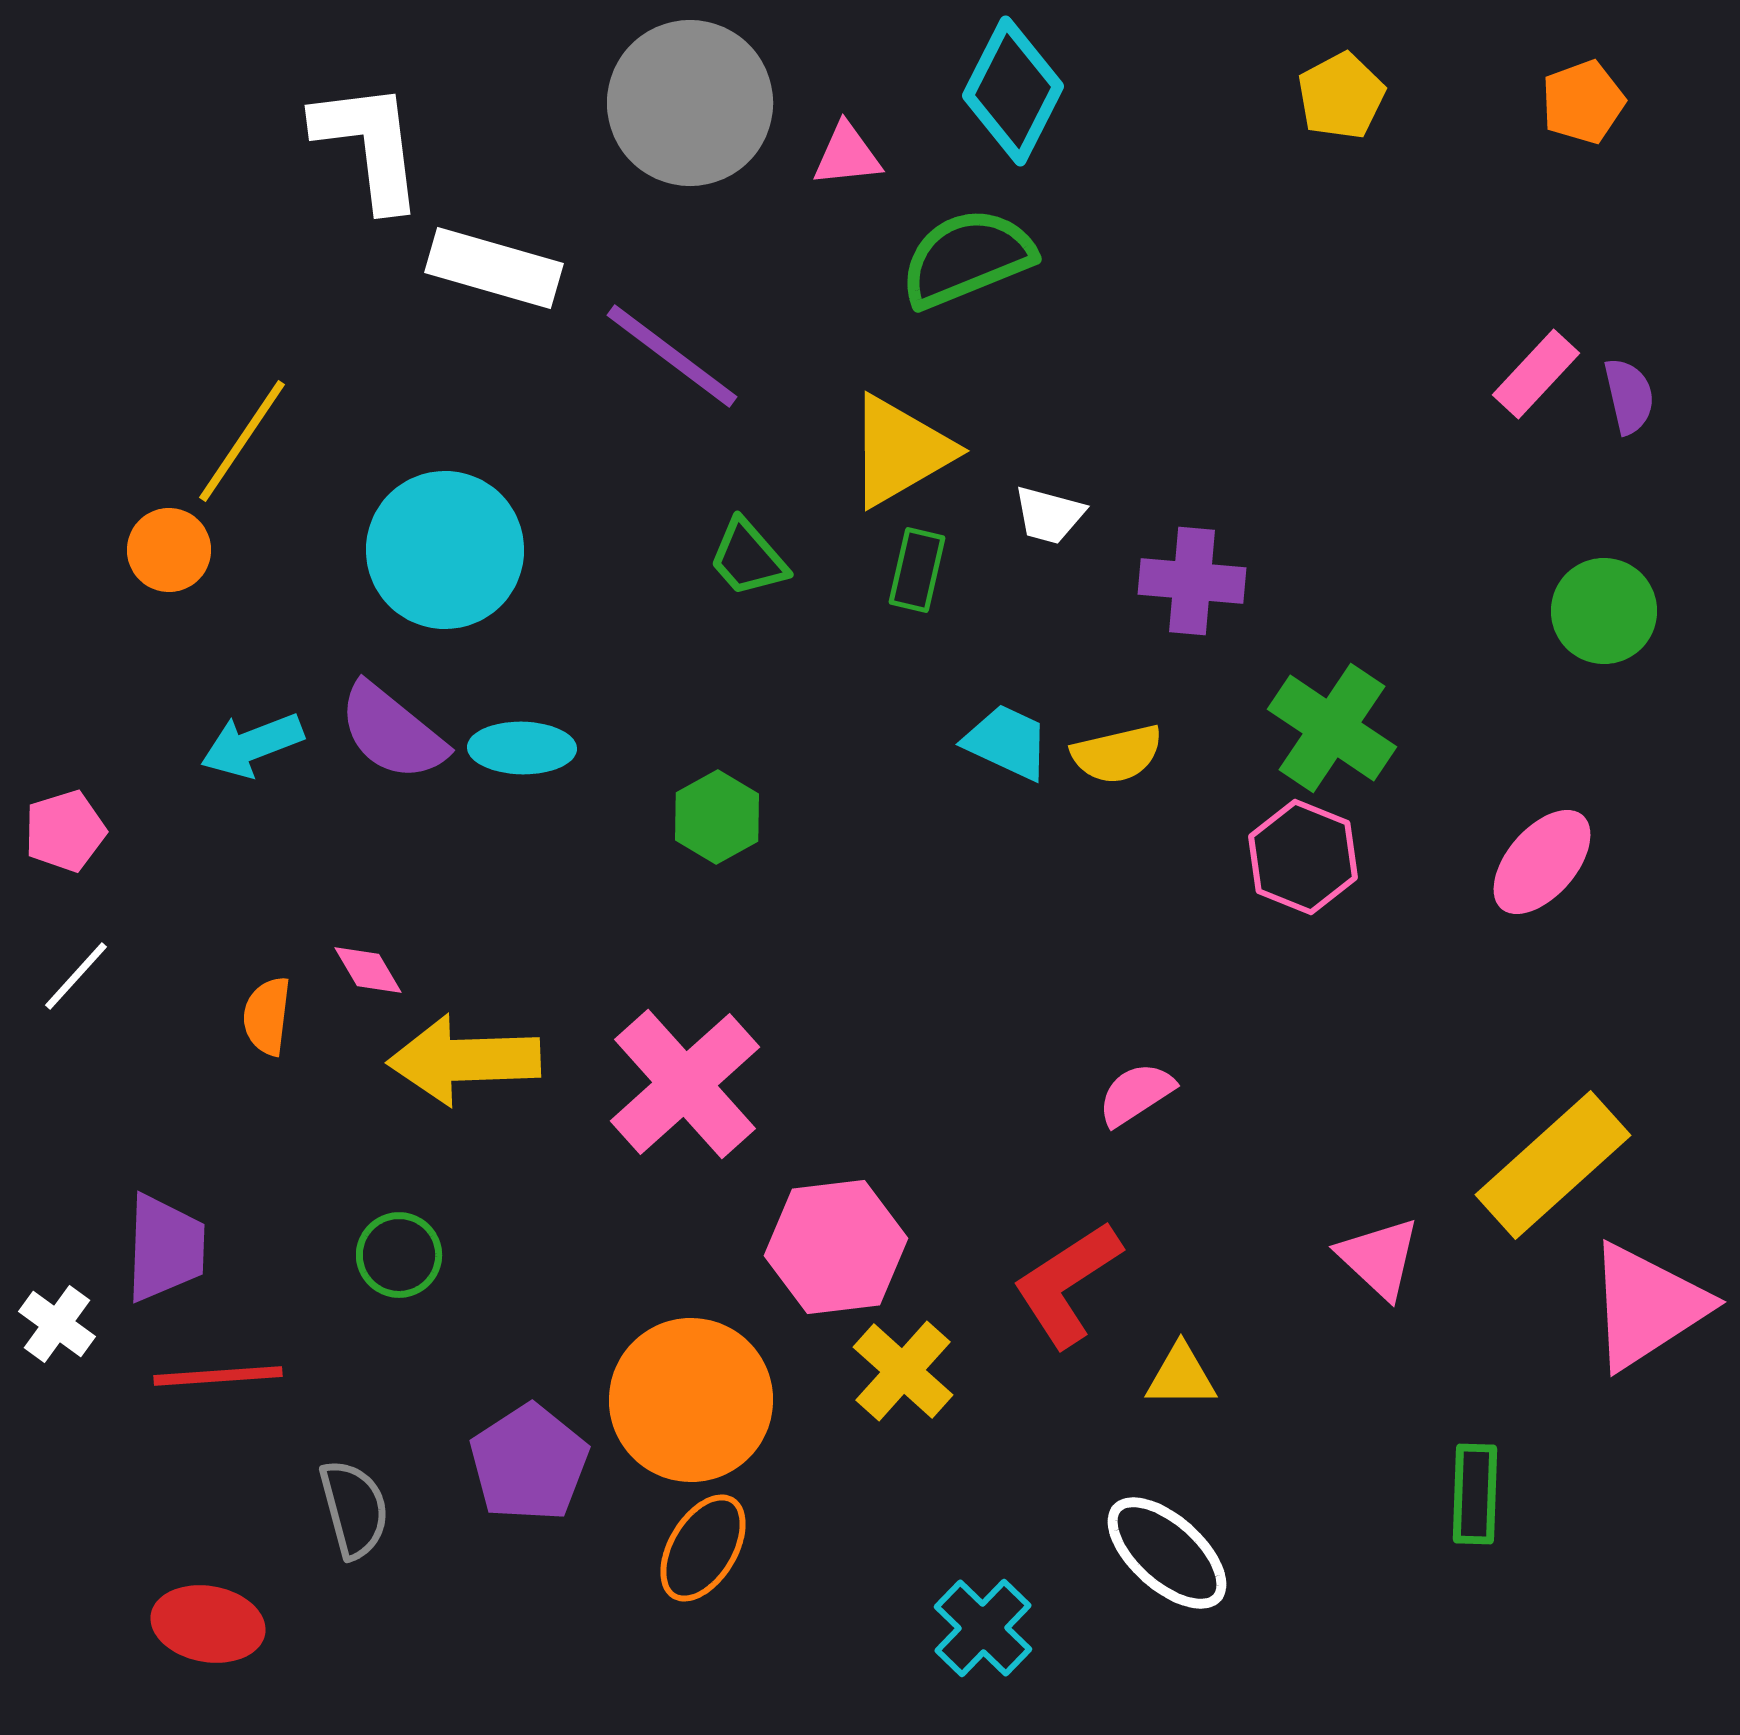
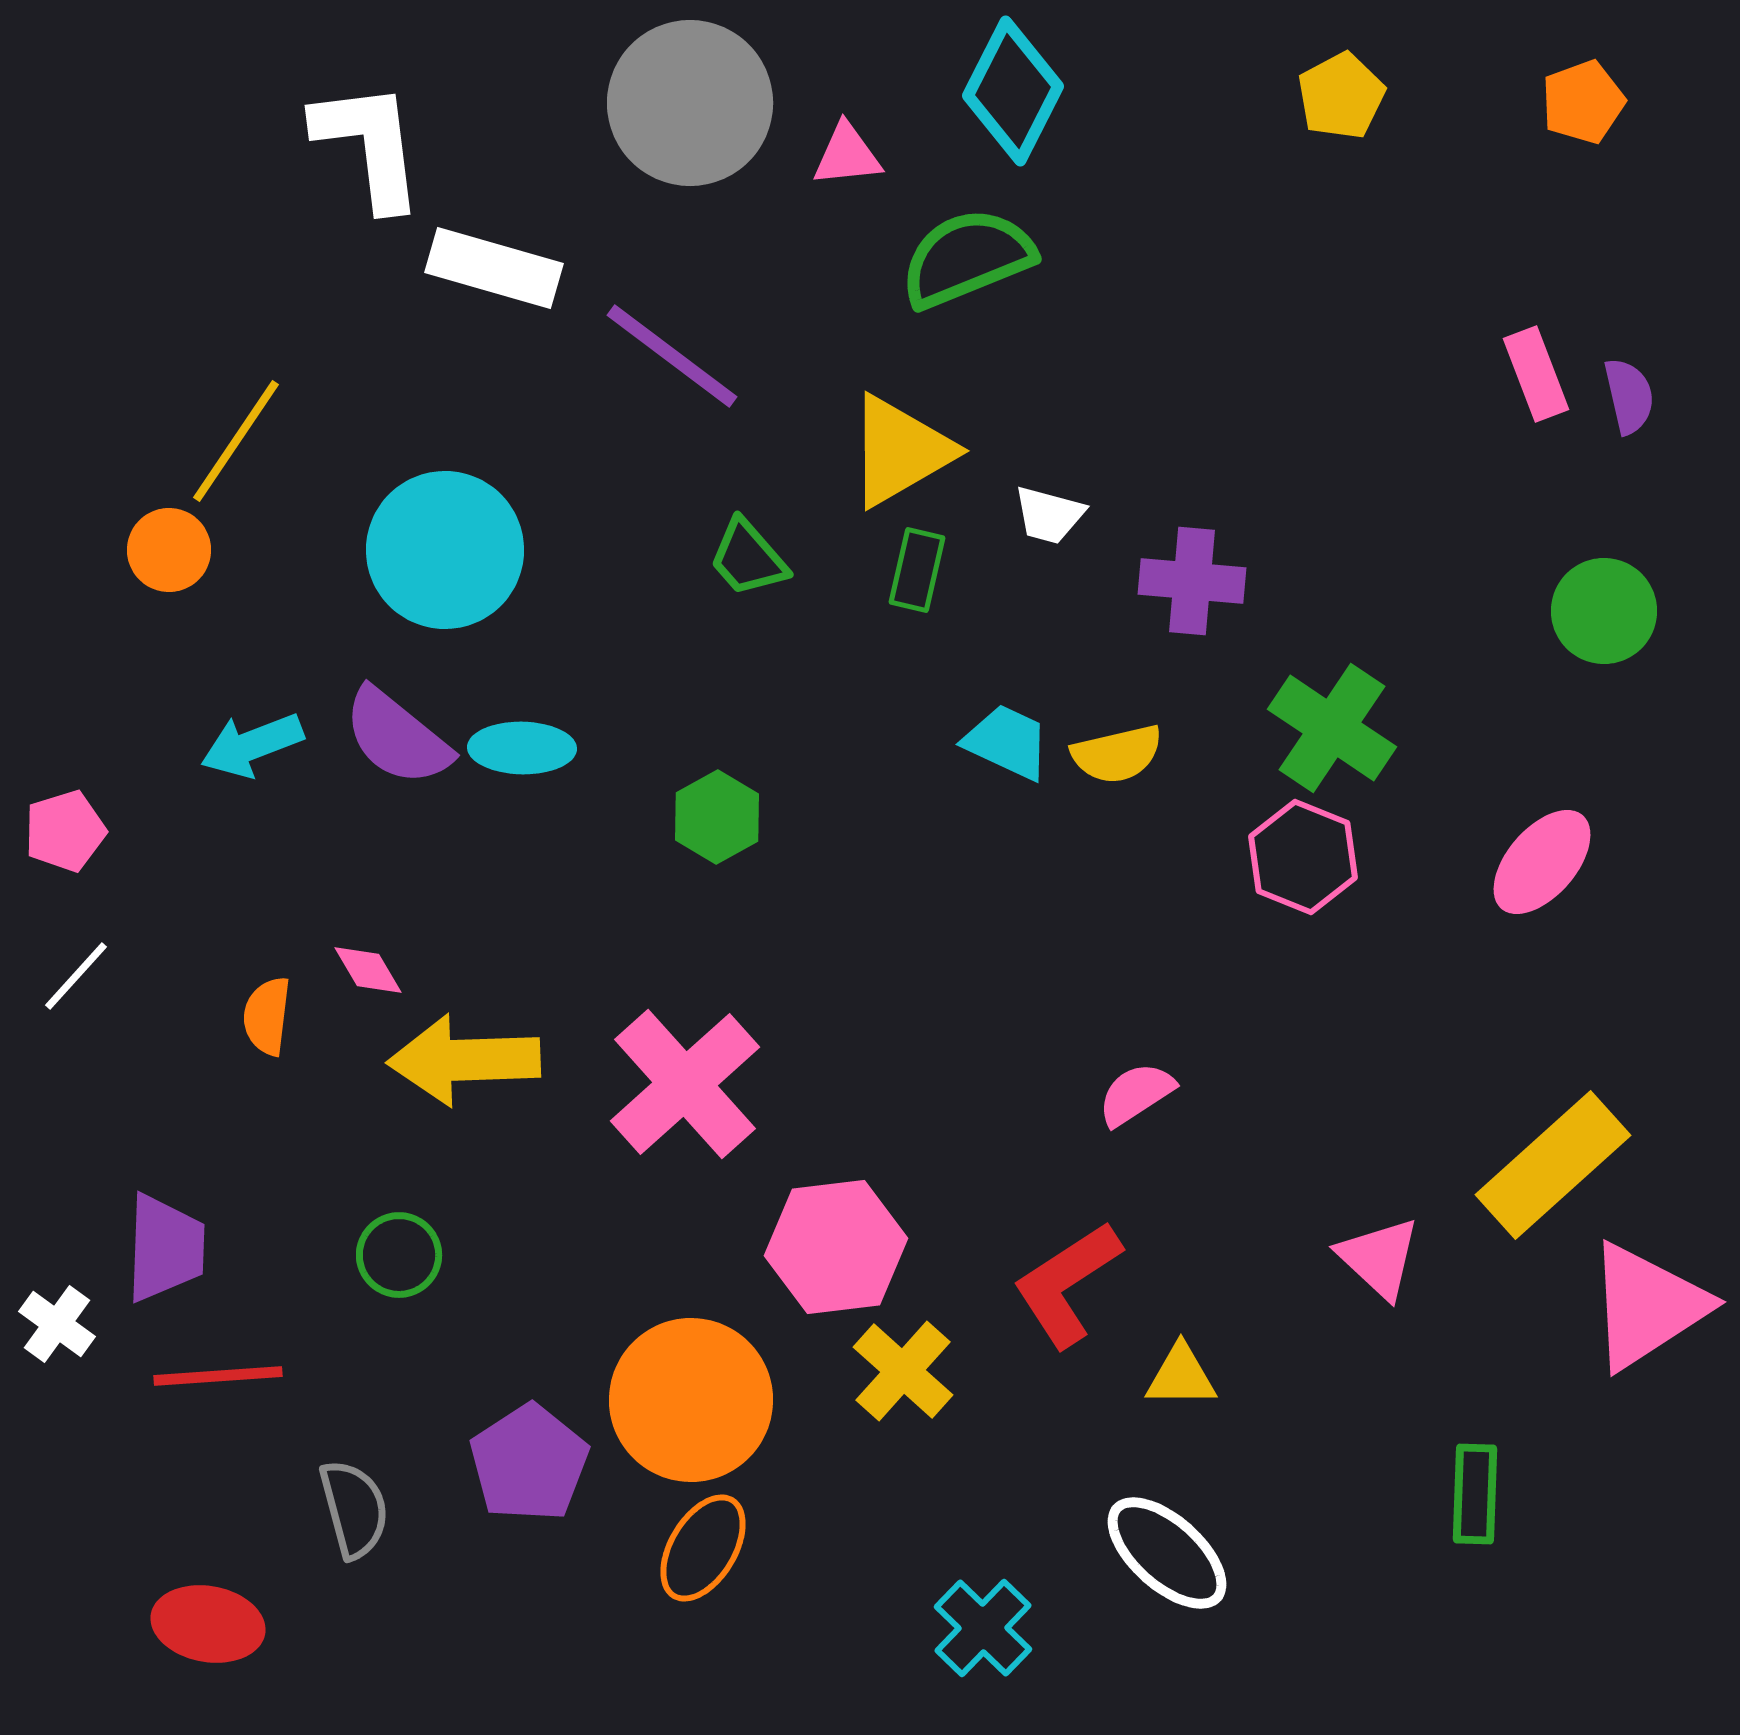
pink rectangle at (1536, 374): rotated 64 degrees counterclockwise
yellow line at (242, 441): moved 6 px left
purple semicircle at (392, 732): moved 5 px right, 5 px down
